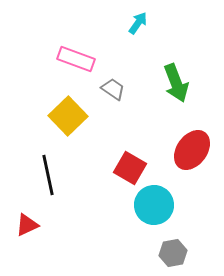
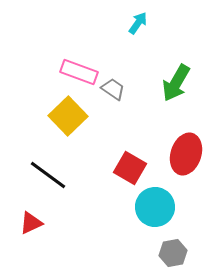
pink rectangle: moved 3 px right, 13 px down
green arrow: rotated 51 degrees clockwise
red ellipse: moved 6 px left, 4 px down; rotated 18 degrees counterclockwise
black line: rotated 42 degrees counterclockwise
cyan circle: moved 1 px right, 2 px down
red triangle: moved 4 px right, 2 px up
